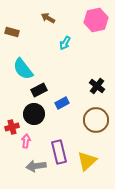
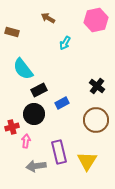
yellow triangle: rotated 15 degrees counterclockwise
